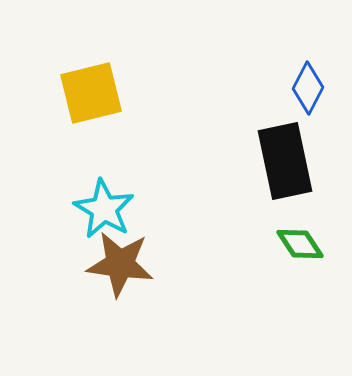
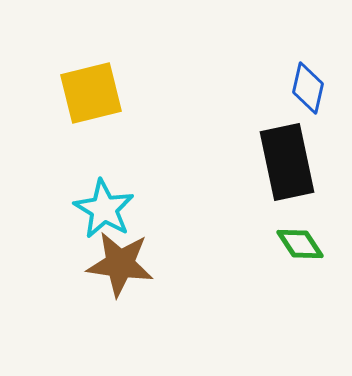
blue diamond: rotated 15 degrees counterclockwise
black rectangle: moved 2 px right, 1 px down
